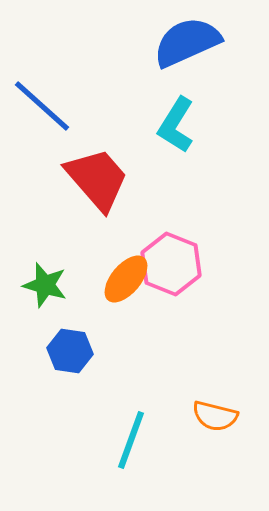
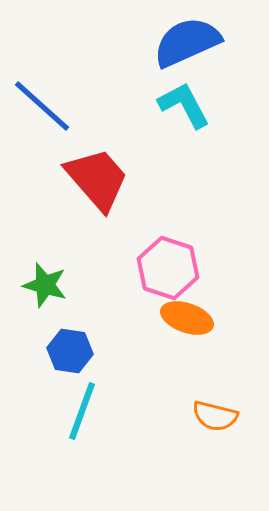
cyan L-shape: moved 8 px right, 20 px up; rotated 120 degrees clockwise
pink hexagon: moved 3 px left, 4 px down; rotated 4 degrees counterclockwise
orange ellipse: moved 61 px right, 39 px down; rotated 69 degrees clockwise
cyan line: moved 49 px left, 29 px up
